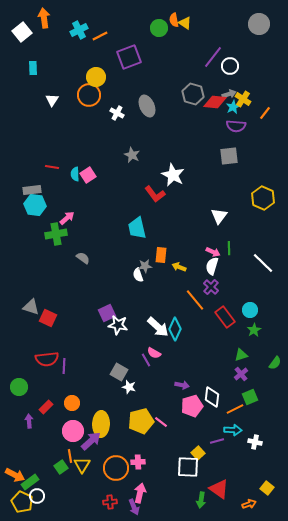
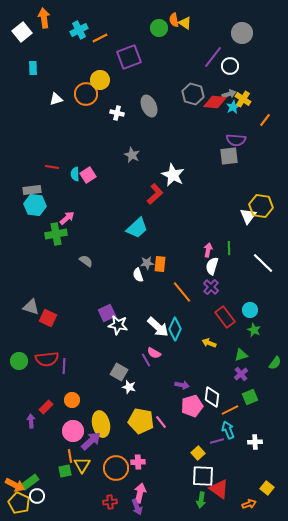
gray circle at (259, 24): moved 17 px left, 9 px down
orange line at (100, 36): moved 2 px down
yellow circle at (96, 77): moved 4 px right, 3 px down
orange circle at (89, 95): moved 3 px left, 1 px up
white triangle at (52, 100): moved 4 px right, 1 px up; rotated 40 degrees clockwise
gray ellipse at (147, 106): moved 2 px right
white cross at (117, 113): rotated 16 degrees counterclockwise
orange line at (265, 113): moved 7 px down
purple semicircle at (236, 126): moved 14 px down
red L-shape at (155, 194): rotated 95 degrees counterclockwise
yellow hexagon at (263, 198): moved 2 px left, 8 px down; rotated 15 degrees counterclockwise
white triangle at (219, 216): moved 29 px right
cyan trapezoid at (137, 228): rotated 120 degrees counterclockwise
pink arrow at (213, 252): moved 5 px left, 2 px up; rotated 104 degrees counterclockwise
orange rectangle at (161, 255): moved 1 px left, 9 px down
gray semicircle at (83, 258): moved 3 px right, 3 px down
gray star at (145, 266): moved 2 px right, 3 px up
yellow arrow at (179, 267): moved 30 px right, 76 px down
orange line at (195, 300): moved 13 px left, 8 px up
green star at (254, 330): rotated 16 degrees counterclockwise
green circle at (19, 387): moved 26 px up
orange circle at (72, 403): moved 3 px up
orange line at (235, 409): moved 5 px left, 1 px down
purple arrow at (29, 421): moved 2 px right
yellow pentagon at (141, 421): rotated 25 degrees clockwise
pink line at (161, 422): rotated 16 degrees clockwise
yellow ellipse at (101, 424): rotated 15 degrees counterclockwise
cyan arrow at (233, 430): moved 5 px left; rotated 114 degrees counterclockwise
white cross at (255, 442): rotated 16 degrees counterclockwise
green square at (61, 467): moved 4 px right, 4 px down; rotated 24 degrees clockwise
white square at (188, 467): moved 15 px right, 9 px down
orange arrow at (15, 475): moved 10 px down
yellow pentagon at (22, 502): moved 3 px left, 1 px down
purple arrow at (134, 507): moved 3 px right
